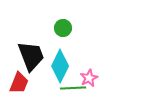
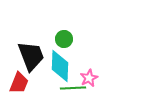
green circle: moved 1 px right, 11 px down
cyan diamond: rotated 24 degrees counterclockwise
